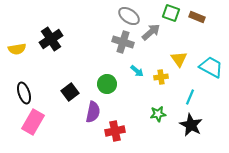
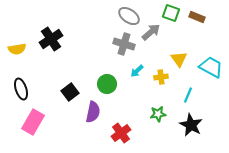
gray cross: moved 1 px right, 2 px down
cyan arrow: rotated 96 degrees clockwise
black ellipse: moved 3 px left, 4 px up
cyan line: moved 2 px left, 2 px up
red cross: moved 6 px right, 2 px down; rotated 24 degrees counterclockwise
